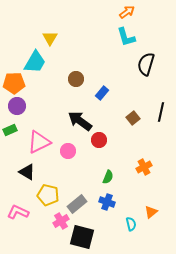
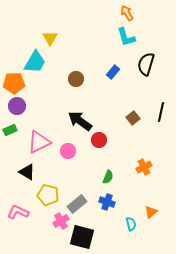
orange arrow: moved 1 px down; rotated 84 degrees counterclockwise
blue rectangle: moved 11 px right, 21 px up
